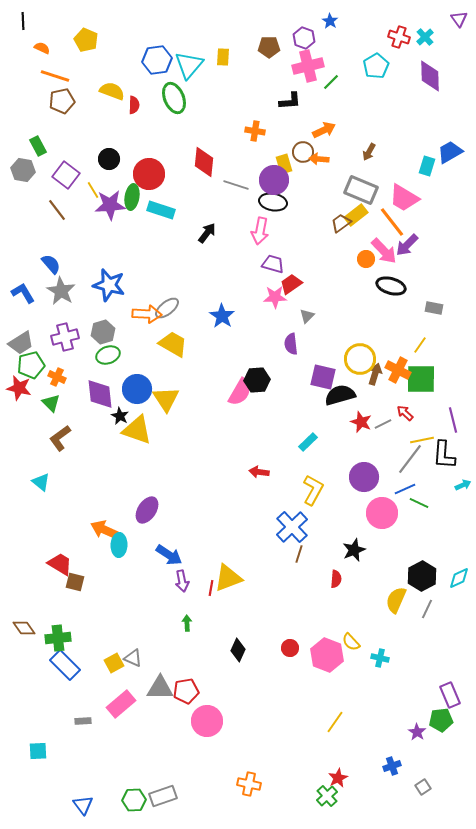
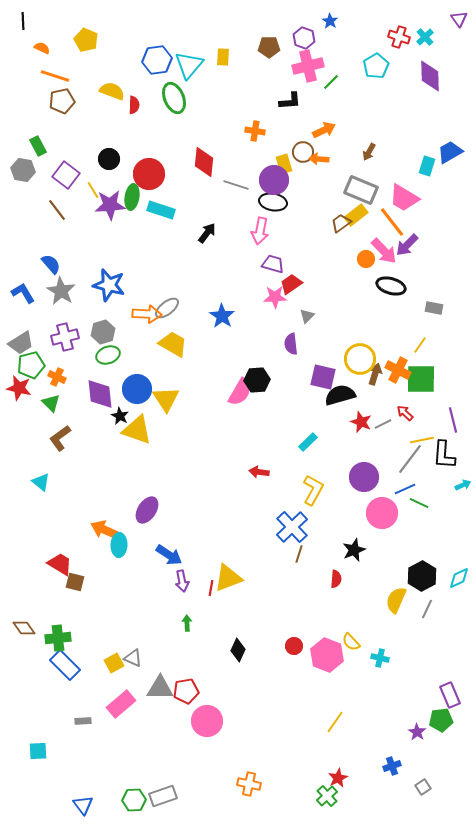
red circle at (290, 648): moved 4 px right, 2 px up
